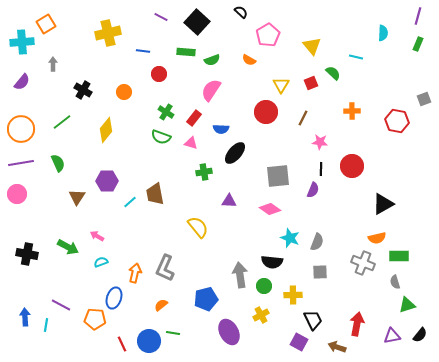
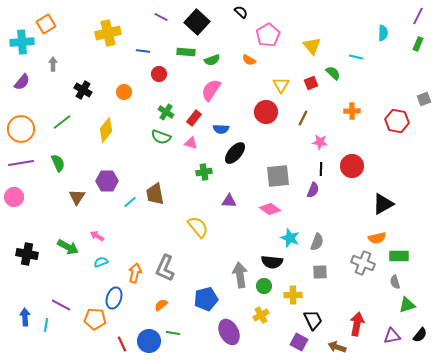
purple line at (418, 16): rotated 12 degrees clockwise
pink circle at (17, 194): moved 3 px left, 3 px down
